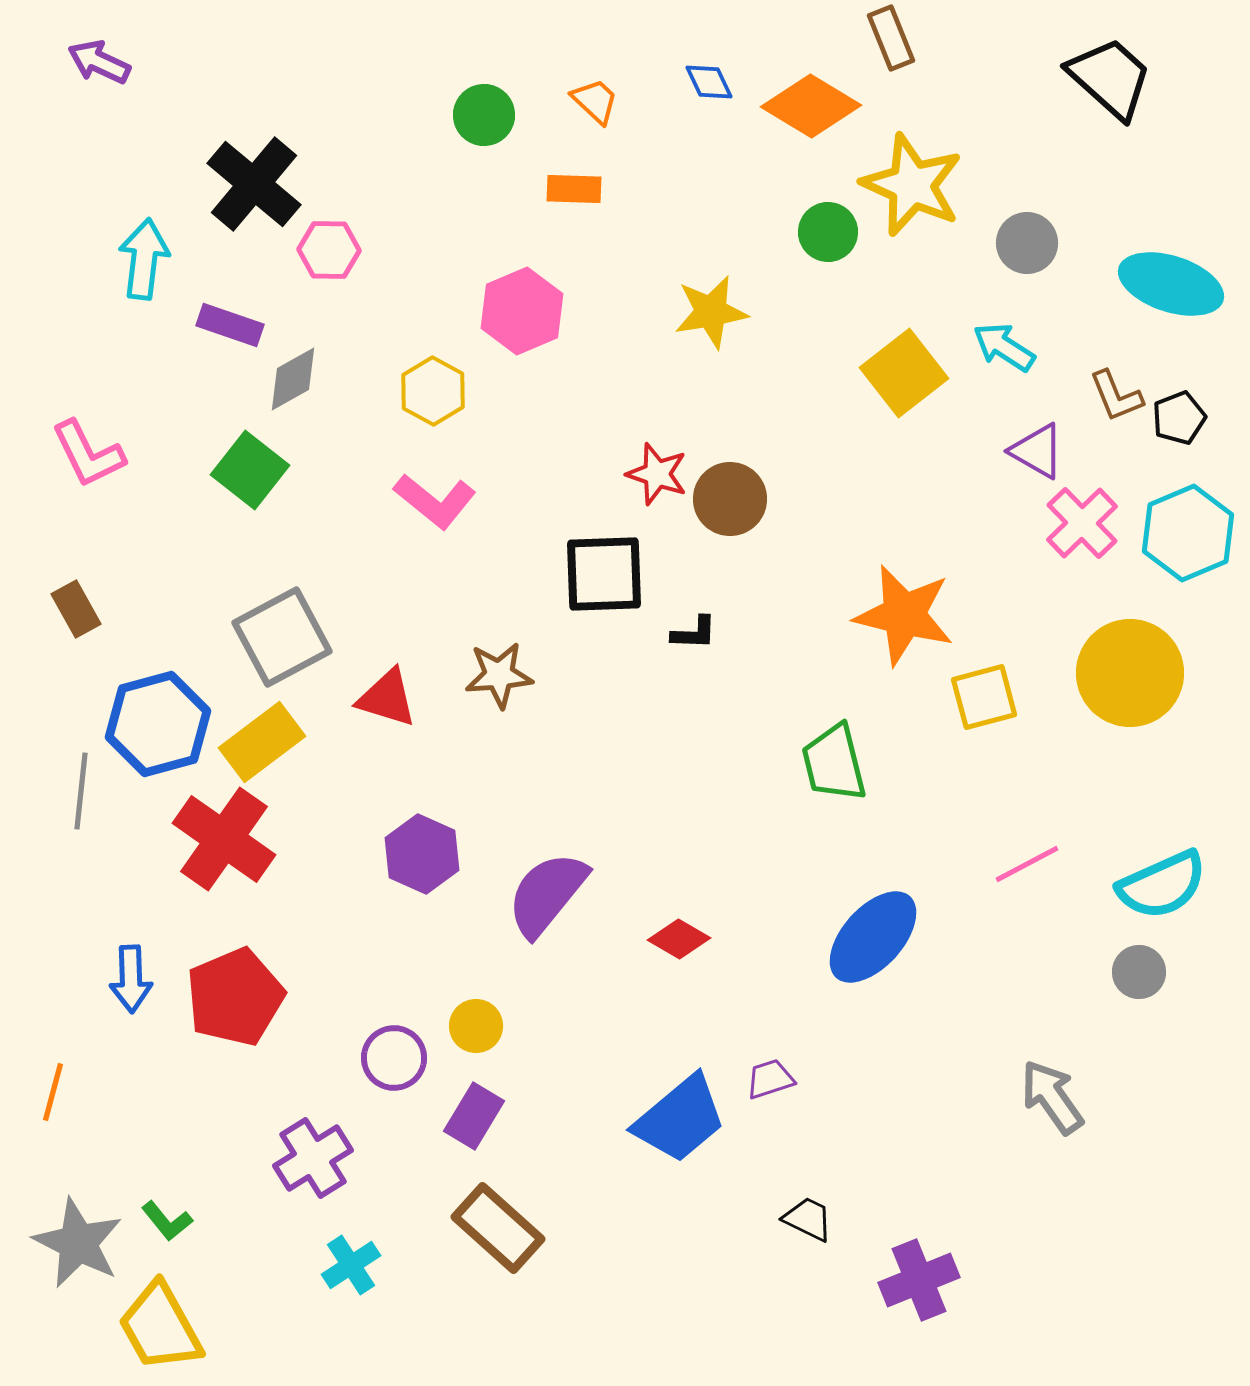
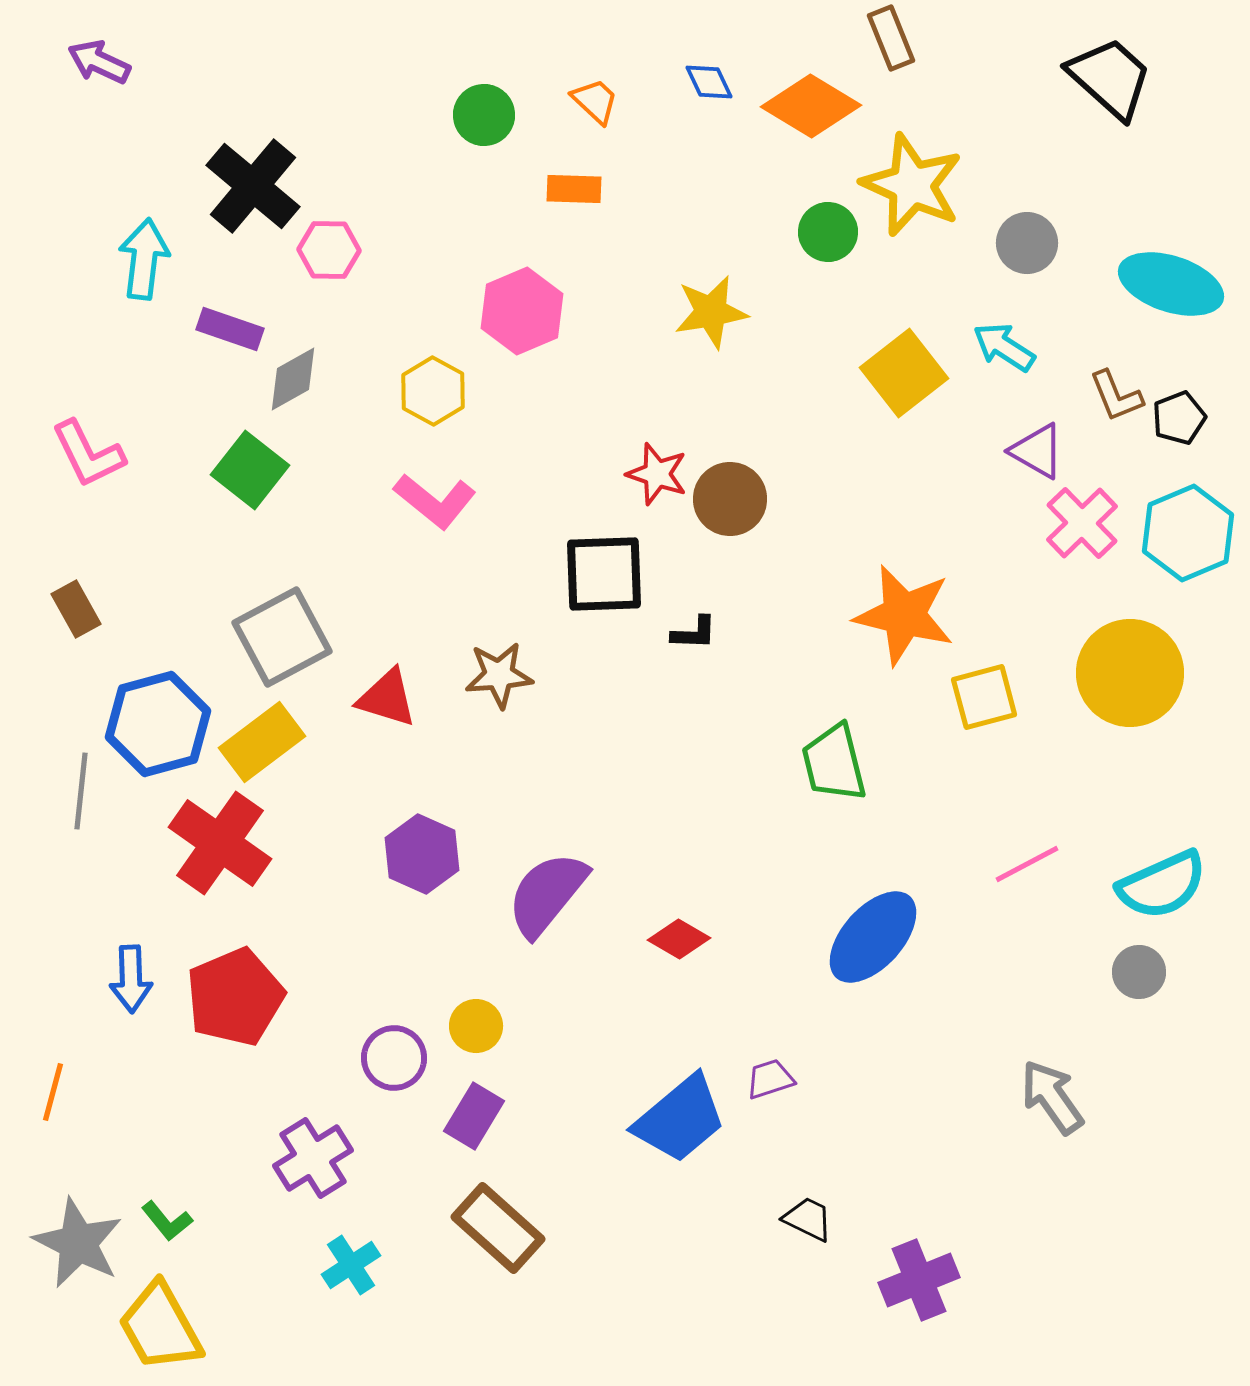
black cross at (254, 184): moved 1 px left, 2 px down
purple rectangle at (230, 325): moved 4 px down
red cross at (224, 839): moved 4 px left, 4 px down
